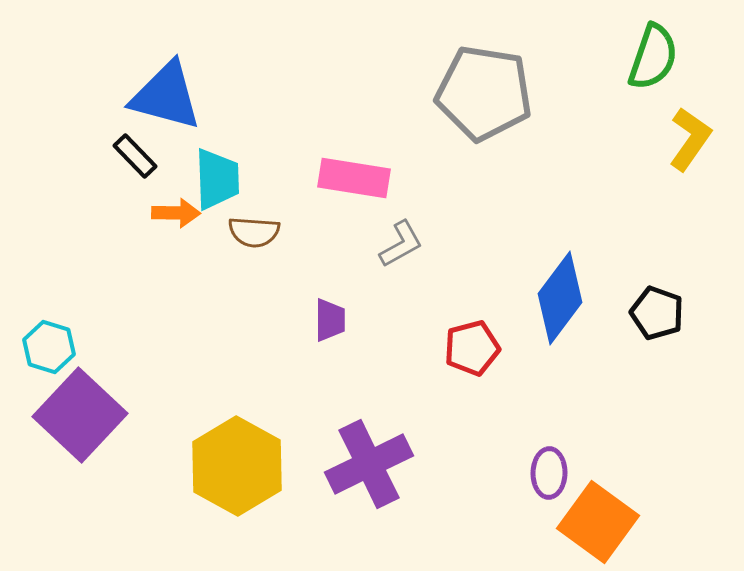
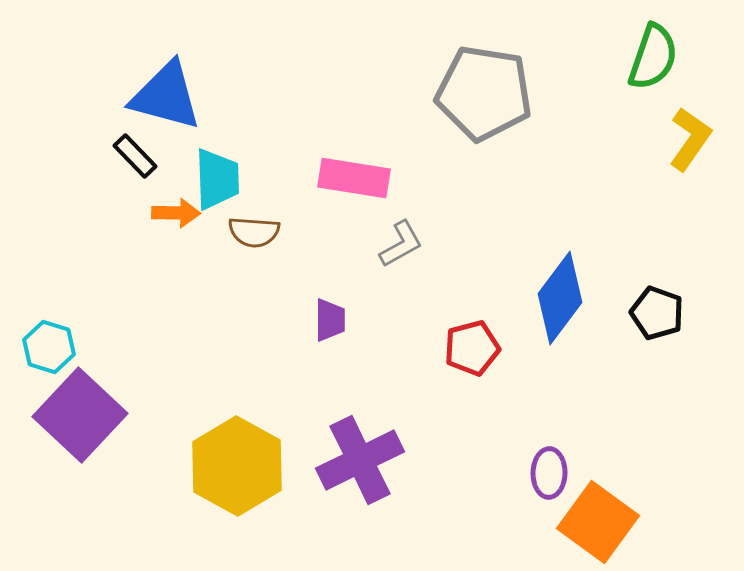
purple cross: moved 9 px left, 4 px up
